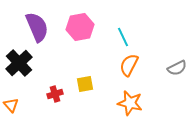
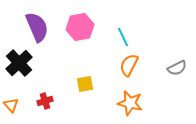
red cross: moved 10 px left, 7 px down
